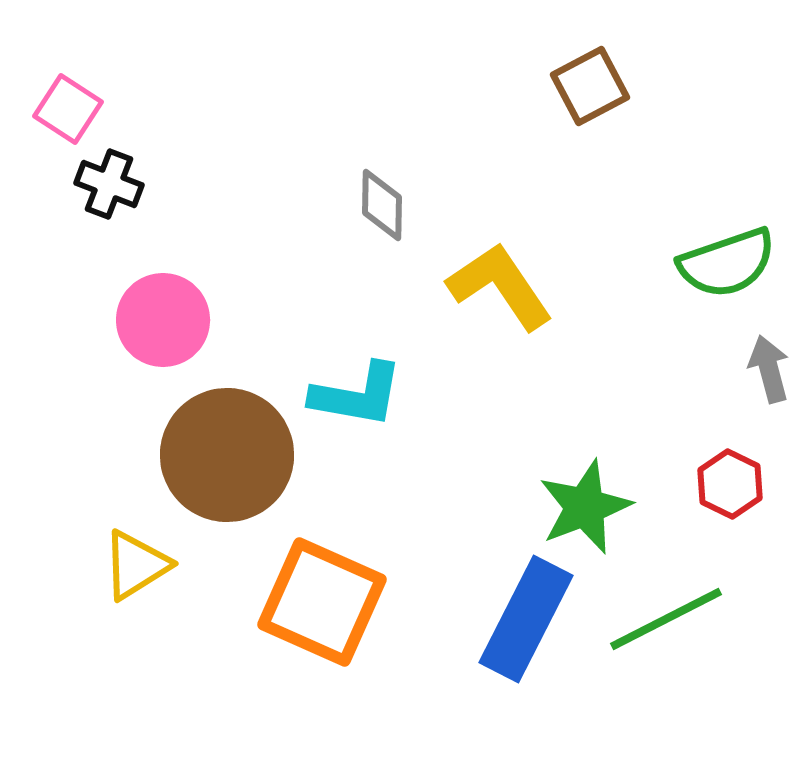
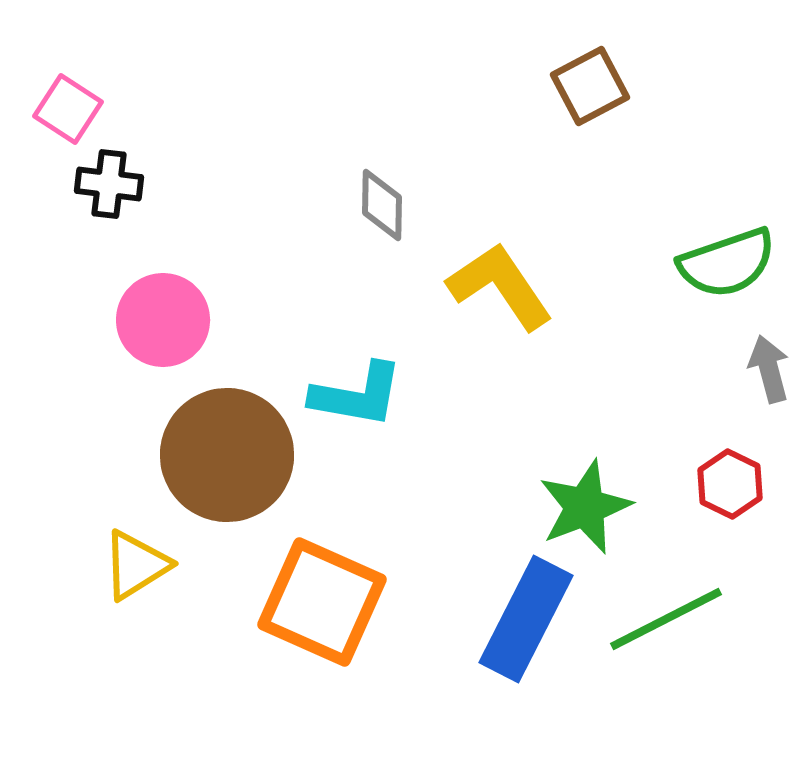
black cross: rotated 14 degrees counterclockwise
